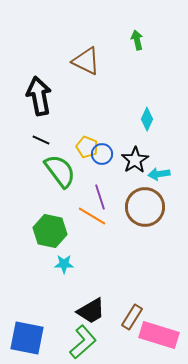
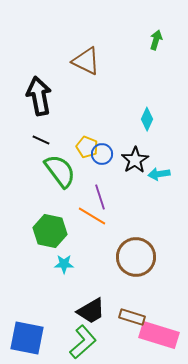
green arrow: moved 19 px right; rotated 30 degrees clockwise
brown circle: moved 9 px left, 50 px down
brown rectangle: rotated 75 degrees clockwise
